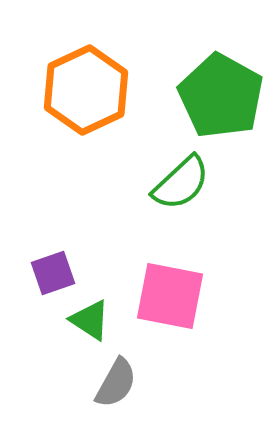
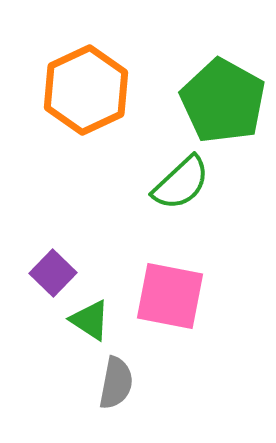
green pentagon: moved 2 px right, 5 px down
purple square: rotated 27 degrees counterclockwise
gray semicircle: rotated 18 degrees counterclockwise
